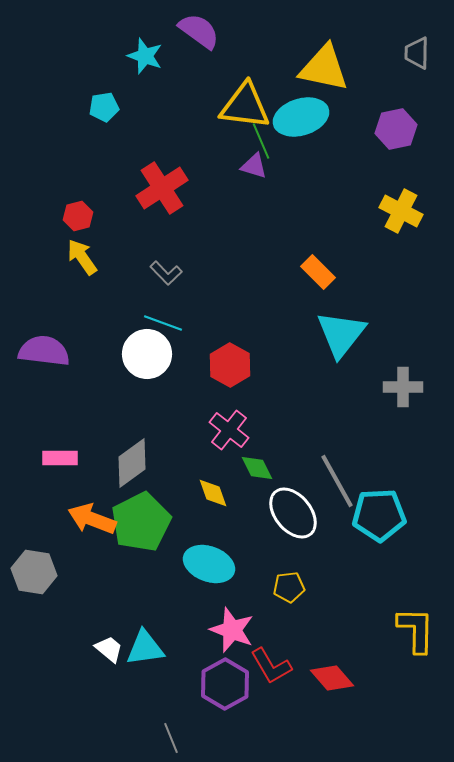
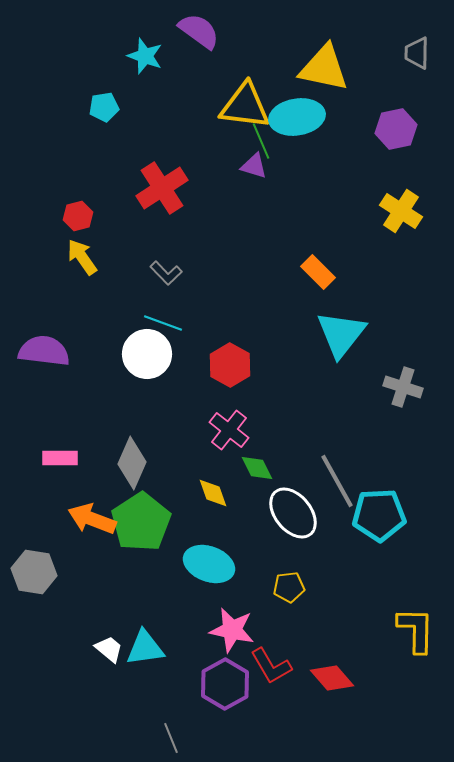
cyan ellipse at (301, 117): moved 4 px left; rotated 8 degrees clockwise
yellow cross at (401, 211): rotated 6 degrees clockwise
gray cross at (403, 387): rotated 18 degrees clockwise
gray diamond at (132, 463): rotated 30 degrees counterclockwise
green pentagon at (141, 522): rotated 6 degrees counterclockwise
pink star at (232, 630): rotated 9 degrees counterclockwise
